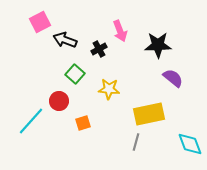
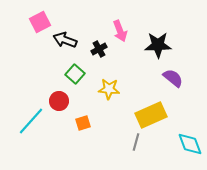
yellow rectangle: moved 2 px right, 1 px down; rotated 12 degrees counterclockwise
